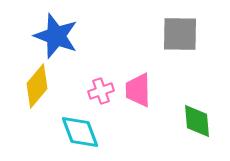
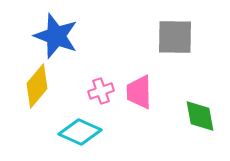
gray square: moved 5 px left, 3 px down
pink trapezoid: moved 1 px right, 2 px down
green diamond: moved 3 px right, 5 px up; rotated 6 degrees counterclockwise
cyan diamond: rotated 45 degrees counterclockwise
